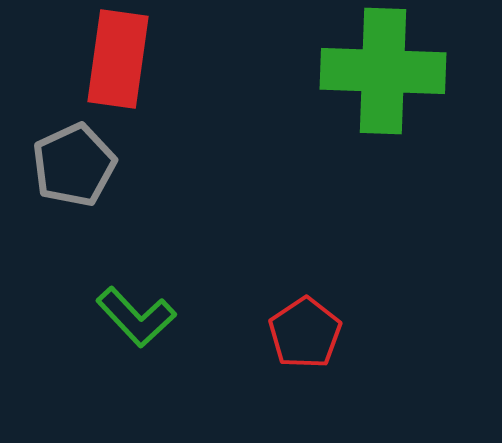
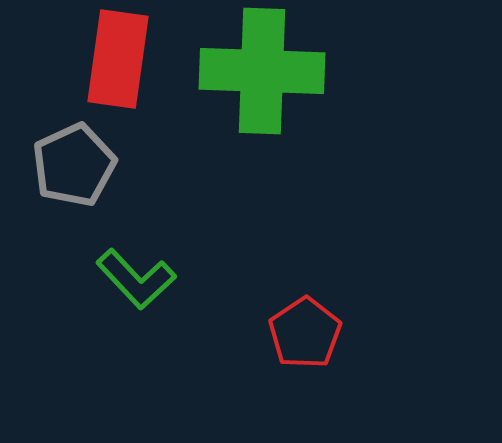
green cross: moved 121 px left
green L-shape: moved 38 px up
